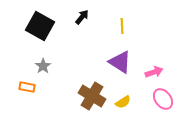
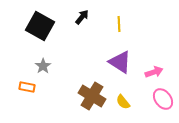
yellow line: moved 3 px left, 2 px up
yellow semicircle: rotated 84 degrees clockwise
